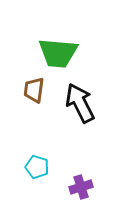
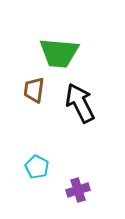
green trapezoid: moved 1 px right
cyan pentagon: rotated 10 degrees clockwise
purple cross: moved 3 px left, 3 px down
